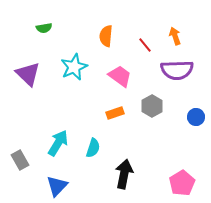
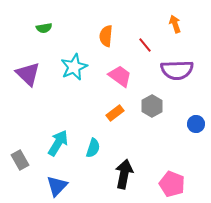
orange arrow: moved 12 px up
orange rectangle: rotated 18 degrees counterclockwise
blue circle: moved 7 px down
pink pentagon: moved 10 px left, 1 px down; rotated 20 degrees counterclockwise
